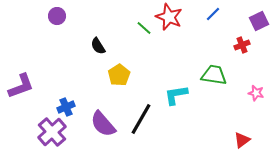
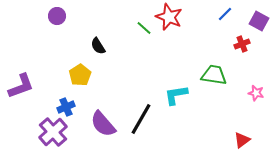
blue line: moved 12 px right
purple square: rotated 36 degrees counterclockwise
red cross: moved 1 px up
yellow pentagon: moved 39 px left
purple cross: moved 1 px right
